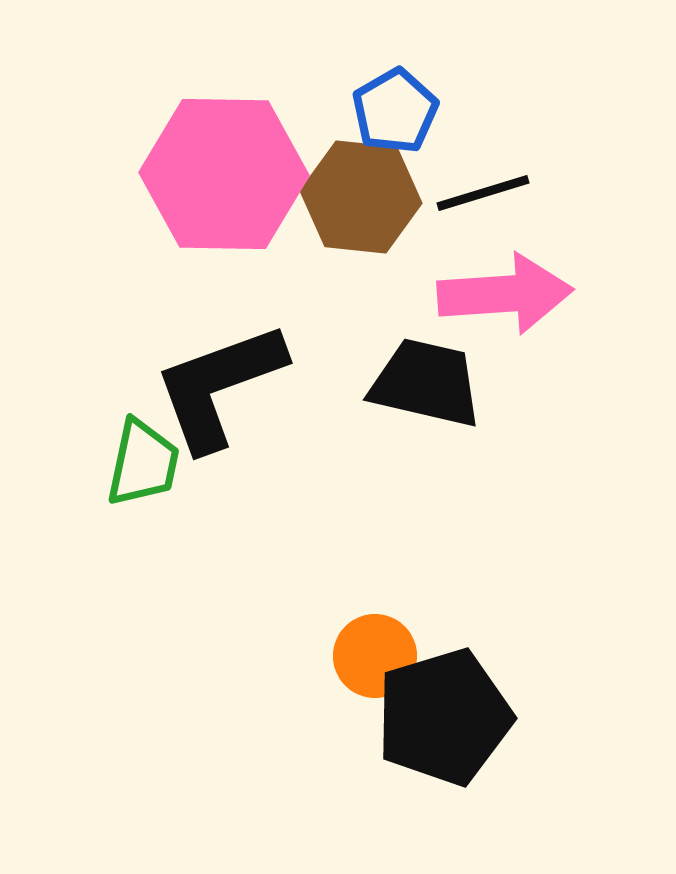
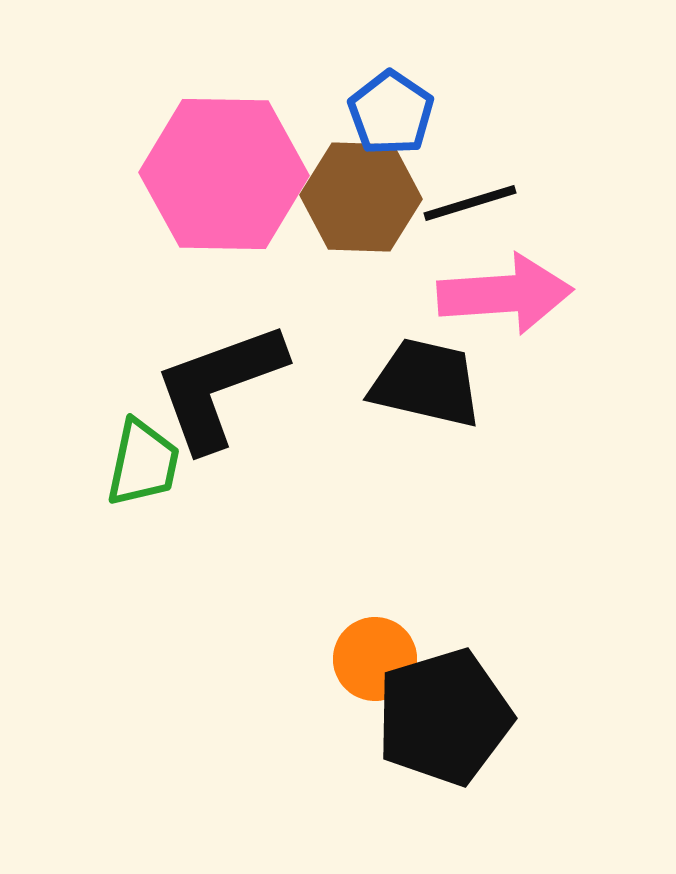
blue pentagon: moved 4 px left, 2 px down; rotated 8 degrees counterclockwise
black line: moved 13 px left, 10 px down
brown hexagon: rotated 4 degrees counterclockwise
orange circle: moved 3 px down
